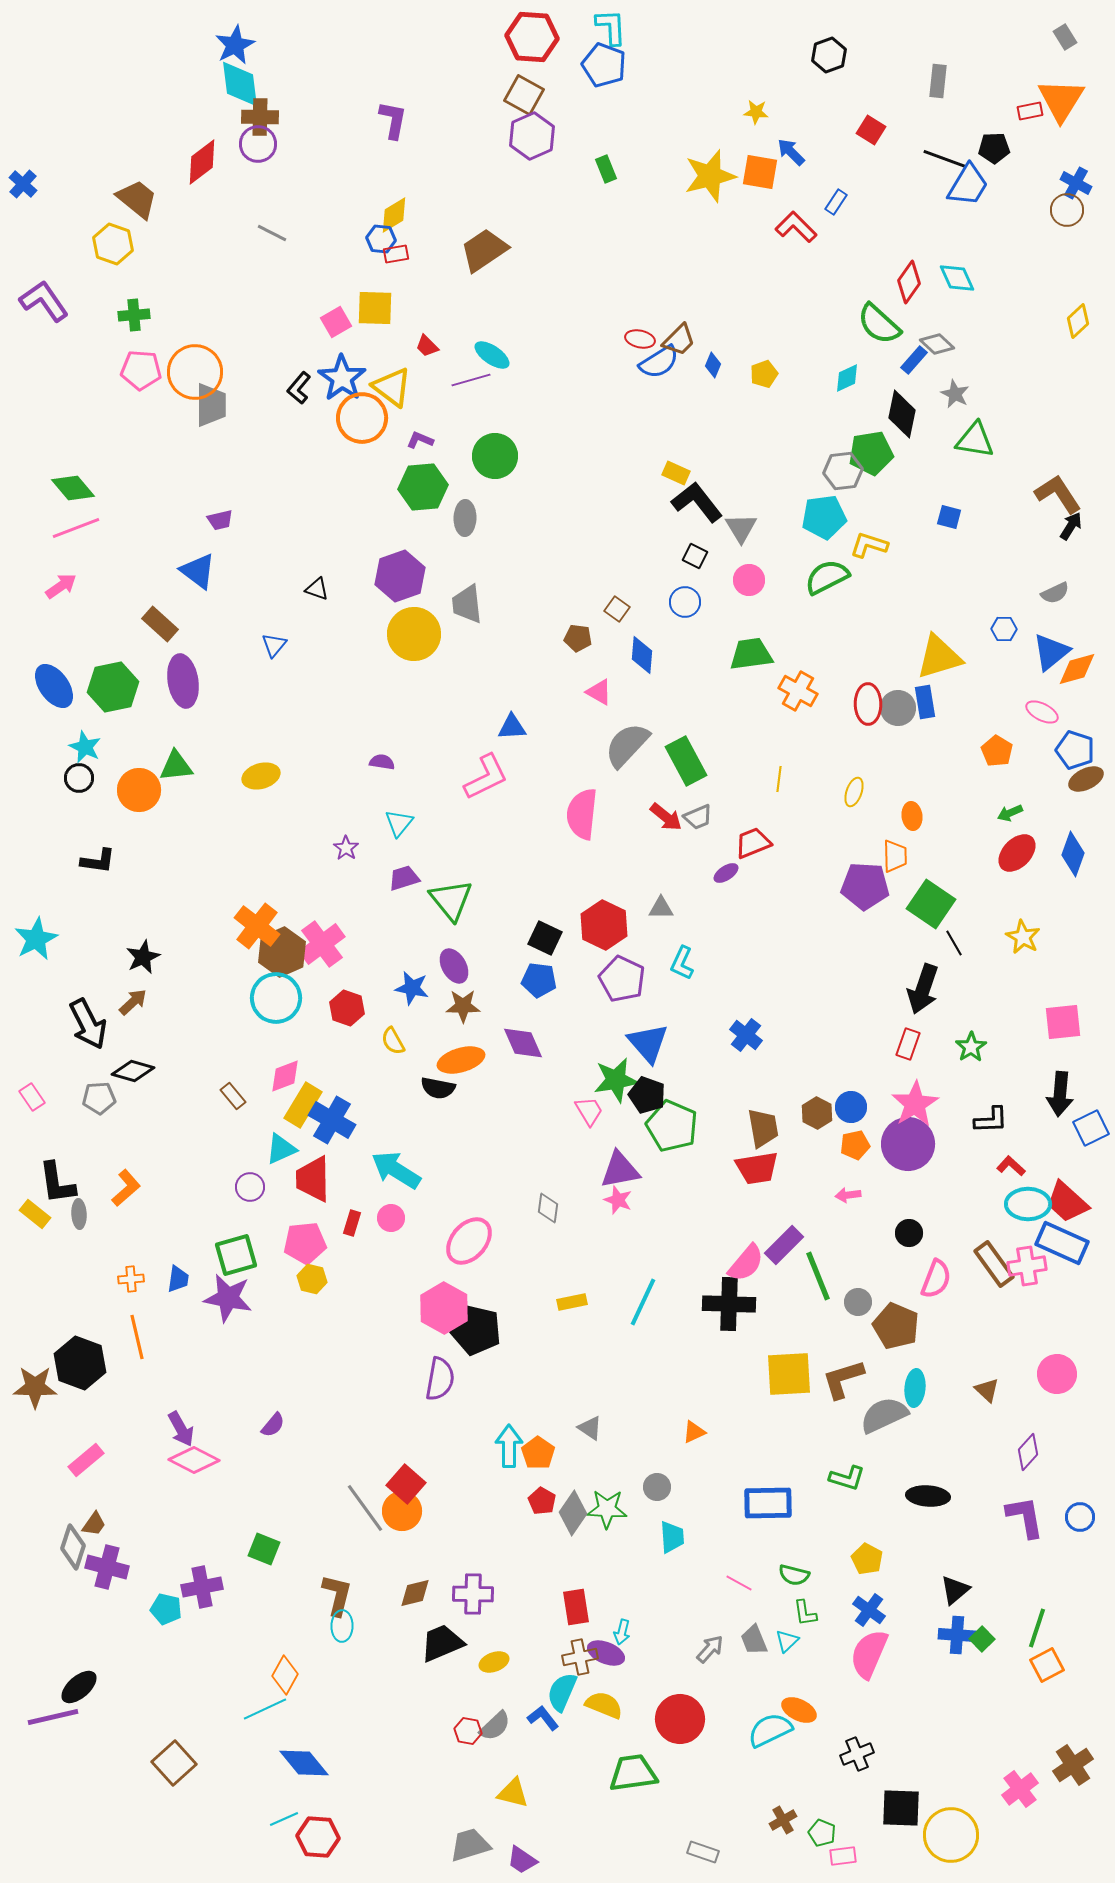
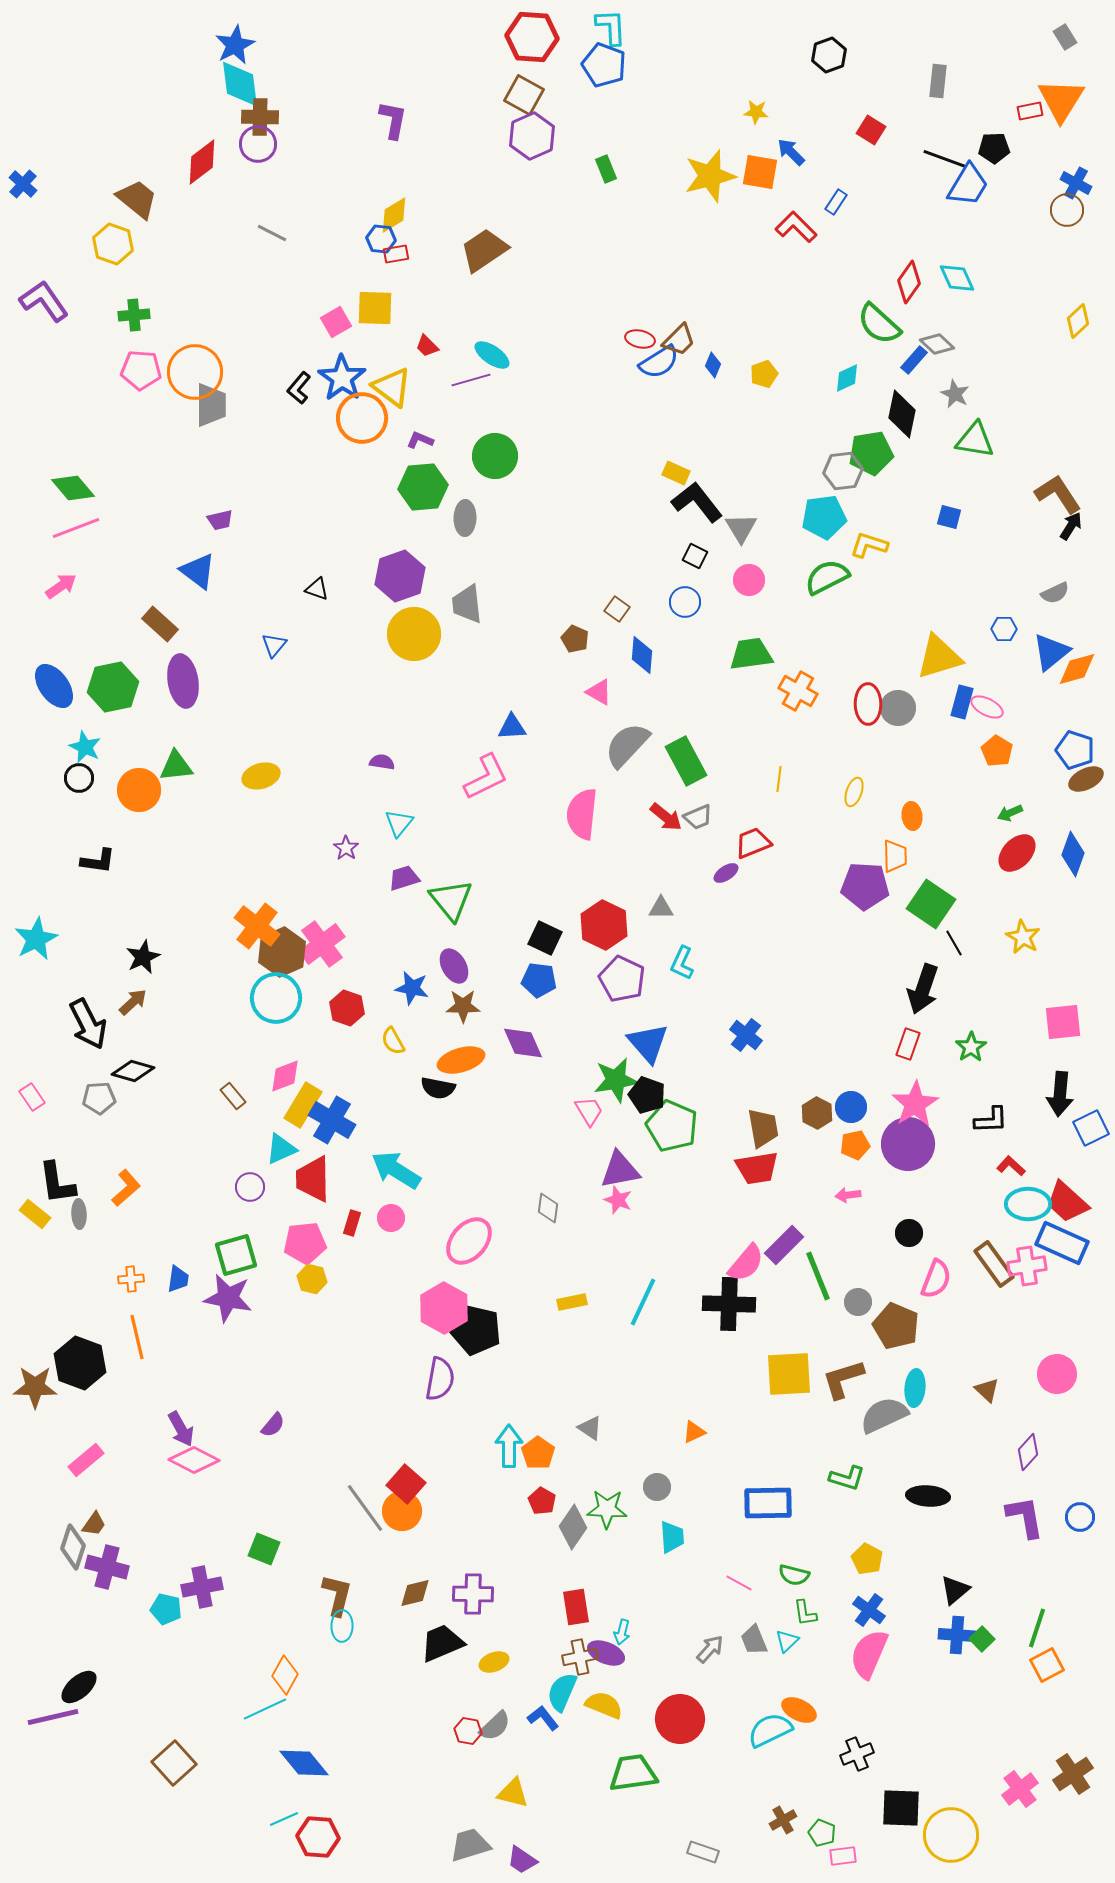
brown pentagon at (578, 638): moved 3 px left, 1 px down; rotated 16 degrees clockwise
blue rectangle at (925, 702): moved 37 px right; rotated 24 degrees clockwise
pink ellipse at (1042, 712): moved 55 px left, 5 px up
gray diamond at (573, 1513): moved 14 px down
brown cross at (1073, 1765): moved 9 px down
